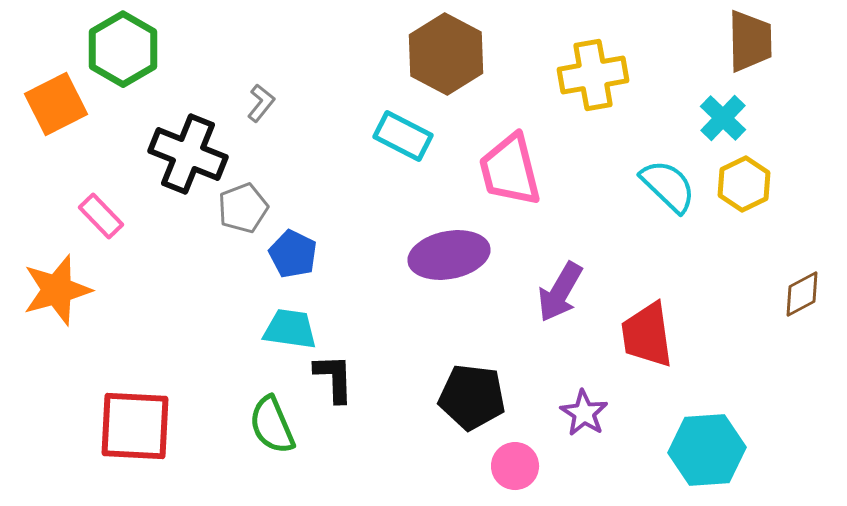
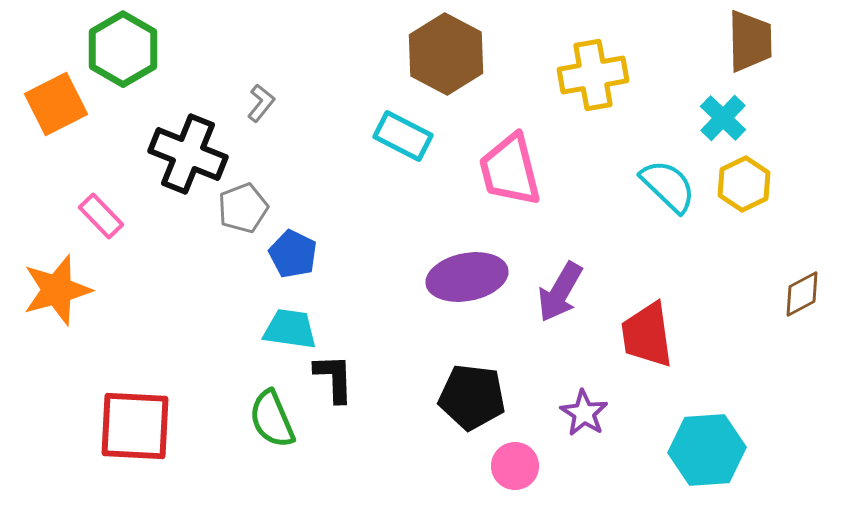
purple ellipse: moved 18 px right, 22 px down
green semicircle: moved 6 px up
